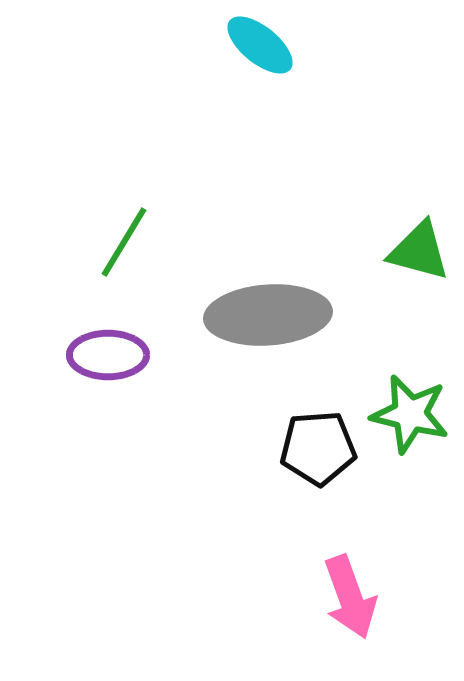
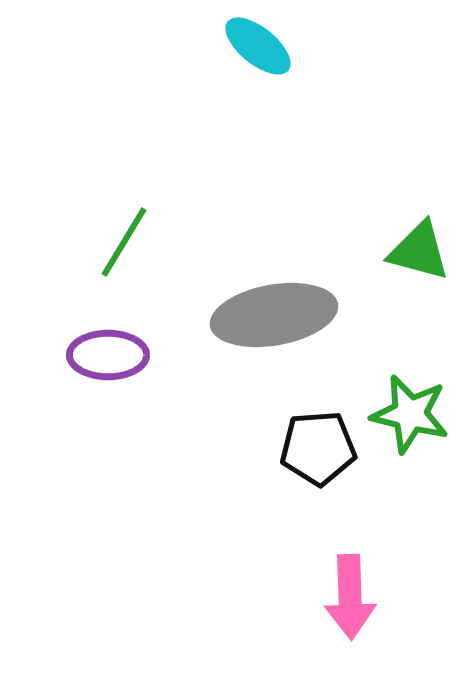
cyan ellipse: moved 2 px left, 1 px down
gray ellipse: moved 6 px right; rotated 6 degrees counterclockwise
pink arrow: rotated 18 degrees clockwise
